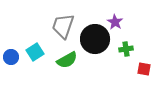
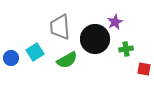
purple star: rotated 14 degrees clockwise
gray trapezoid: moved 3 px left, 1 px down; rotated 24 degrees counterclockwise
blue circle: moved 1 px down
